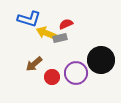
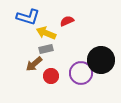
blue L-shape: moved 1 px left, 2 px up
red semicircle: moved 1 px right, 3 px up
gray rectangle: moved 14 px left, 11 px down
purple circle: moved 5 px right
red circle: moved 1 px left, 1 px up
